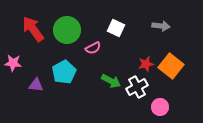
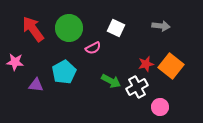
green circle: moved 2 px right, 2 px up
pink star: moved 2 px right, 1 px up
